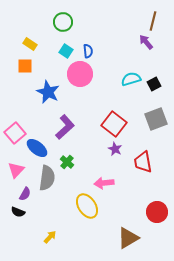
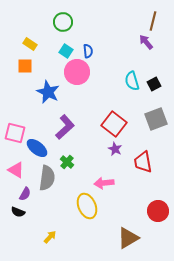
pink circle: moved 3 px left, 2 px up
cyan semicircle: moved 1 px right, 2 px down; rotated 90 degrees counterclockwise
pink square: rotated 35 degrees counterclockwise
pink triangle: rotated 42 degrees counterclockwise
yellow ellipse: rotated 10 degrees clockwise
red circle: moved 1 px right, 1 px up
